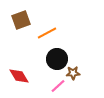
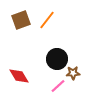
orange line: moved 13 px up; rotated 24 degrees counterclockwise
